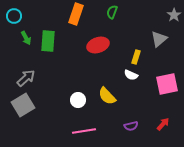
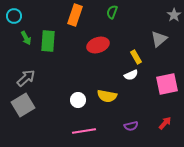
orange rectangle: moved 1 px left, 1 px down
yellow rectangle: rotated 48 degrees counterclockwise
white semicircle: rotated 48 degrees counterclockwise
yellow semicircle: rotated 36 degrees counterclockwise
red arrow: moved 2 px right, 1 px up
